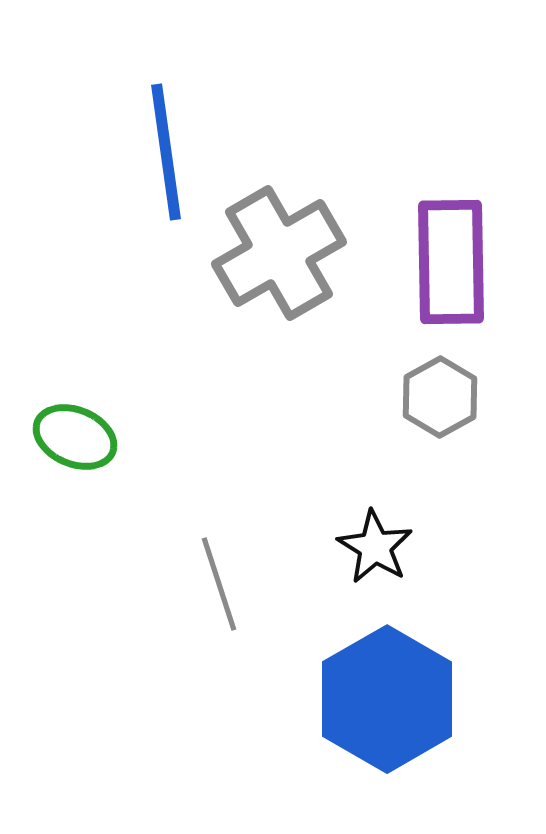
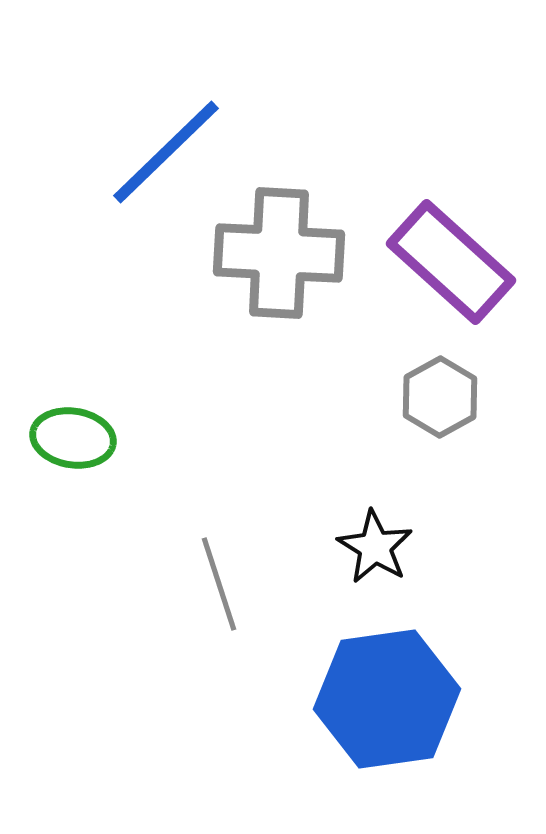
blue line: rotated 54 degrees clockwise
gray cross: rotated 33 degrees clockwise
purple rectangle: rotated 47 degrees counterclockwise
green ellipse: moved 2 px left, 1 px down; rotated 14 degrees counterclockwise
blue hexagon: rotated 22 degrees clockwise
